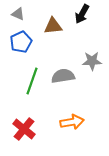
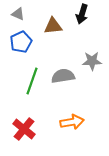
black arrow: rotated 12 degrees counterclockwise
